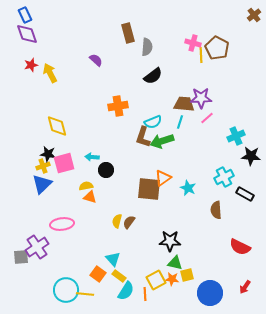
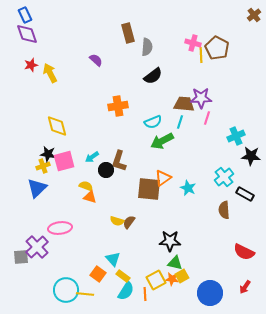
pink line at (207, 118): rotated 32 degrees counterclockwise
brown L-shape at (143, 137): moved 24 px left, 24 px down
green arrow at (162, 141): rotated 10 degrees counterclockwise
cyan arrow at (92, 157): rotated 40 degrees counterclockwise
pink square at (64, 163): moved 2 px up
cyan cross at (224, 177): rotated 12 degrees counterclockwise
blue triangle at (42, 184): moved 5 px left, 4 px down
yellow semicircle at (86, 186): rotated 32 degrees clockwise
brown semicircle at (216, 210): moved 8 px right
yellow semicircle at (117, 221): rotated 88 degrees counterclockwise
pink ellipse at (62, 224): moved 2 px left, 4 px down
purple cross at (37, 247): rotated 10 degrees counterclockwise
red semicircle at (240, 247): moved 4 px right, 5 px down
yellow square at (187, 275): moved 5 px left, 1 px down; rotated 16 degrees counterclockwise
yellow rectangle at (119, 276): moved 4 px right
